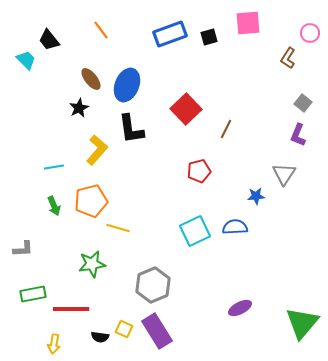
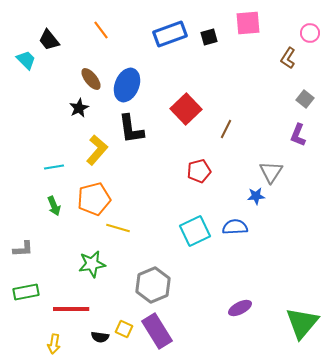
gray square: moved 2 px right, 4 px up
gray triangle: moved 13 px left, 2 px up
orange pentagon: moved 3 px right, 2 px up
green rectangle: moved 7 px left, 2 px up
